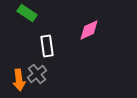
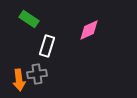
green rectangle: moved 2 px right, 6 px down
white rectangle: rotated 25 degrees clockwise
gray cross: rotated 30 degrees clockwise
